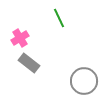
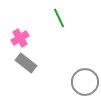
gray rectangle: moved 3 px left
gray circle: moved 1 px right, 1 px down
